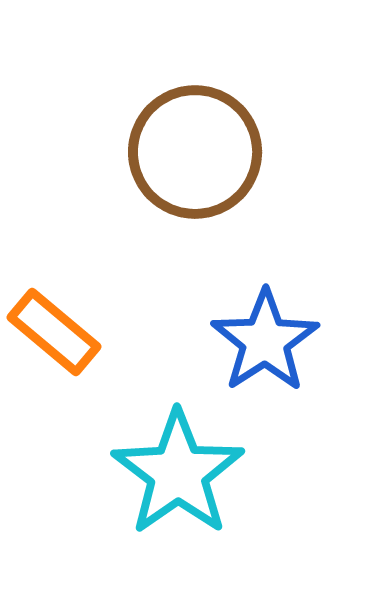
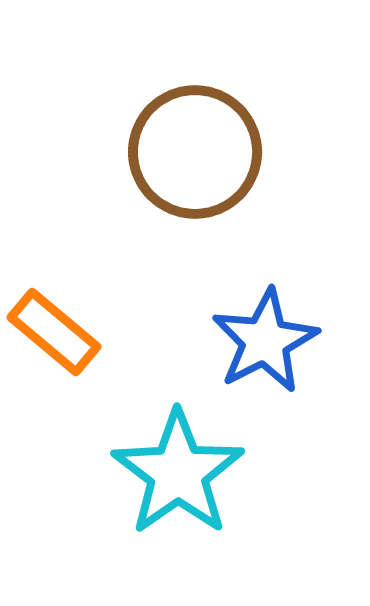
blue star: rotated 6 degrees clockwise
